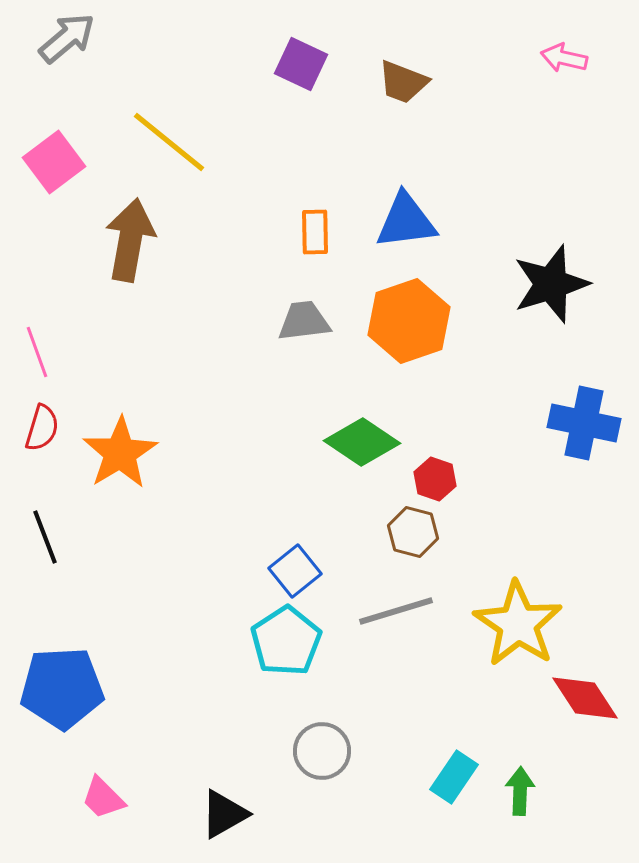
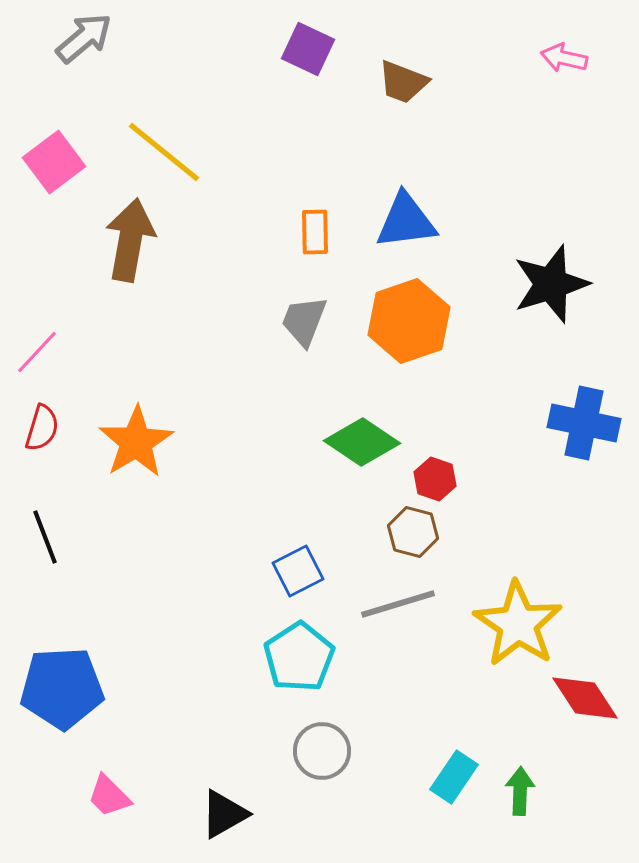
gray arrow: moved 17 px right
purple square: moved 7 px right, 15 px up
yellow line: moved 5 px left, 10 px down
gray trapezoid: rotated 62 degrees counterclockwise
pink line: rotated 63 degrees clockwise
orange star: moved 16 px right, 11 px up
blue square: moved 3 px right; rotated 12 degrees clockwise
gray line: moved 2 px right, 7 px up
cyan pentagon: moved 13 px right, 16 px down
pink trapezoid: moved 6 px right, 2 px up
